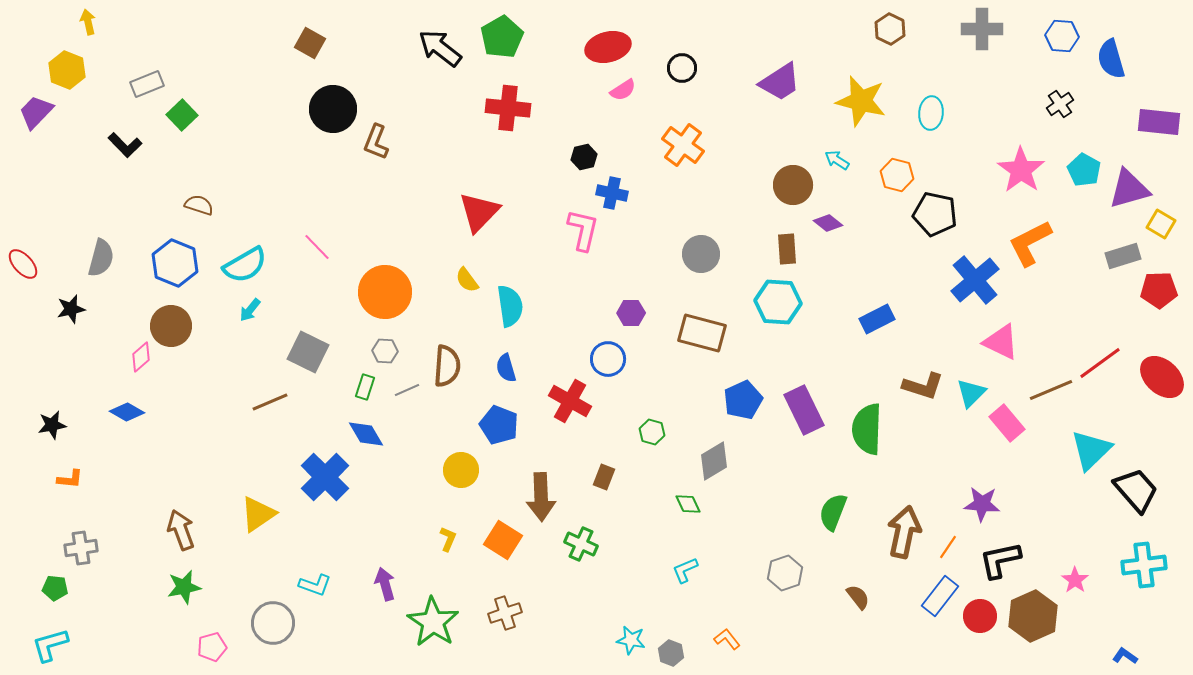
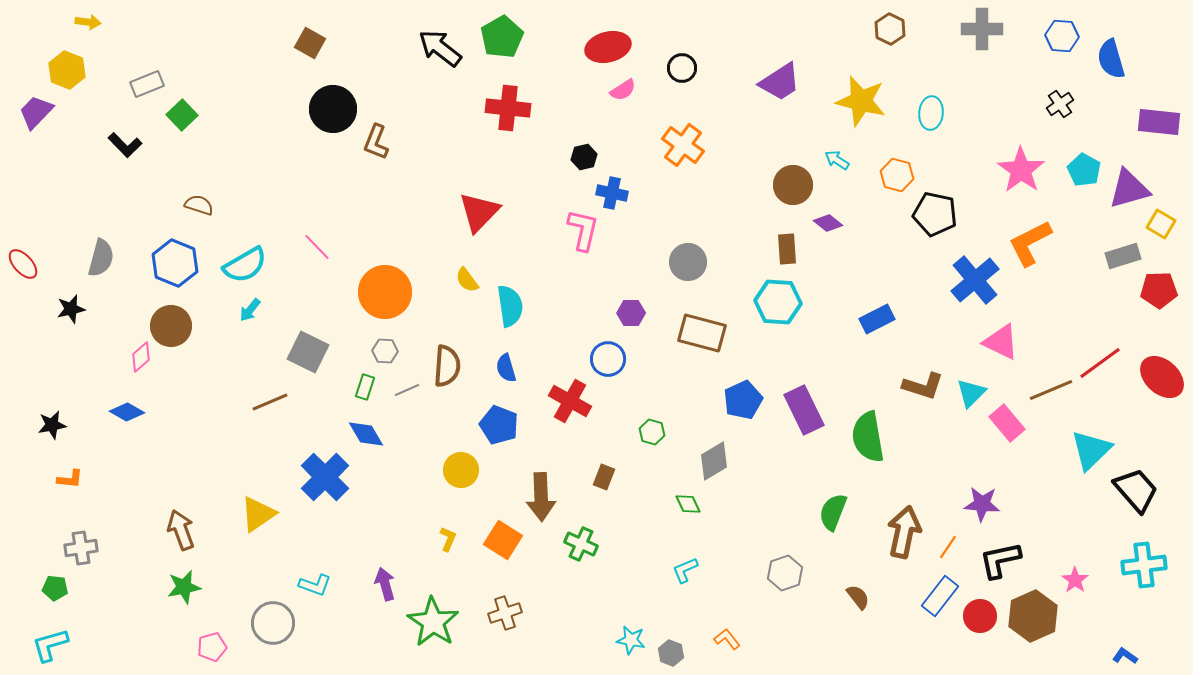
yellow arrow at (88, 22): rotated 110 degrees clockwise
gray circle at (701, 254): moved 13 px left, 8 px down
green semicircle at (867, 429): moved 1 px right, 8 px down; rotated 12 degrees counterclockwise
